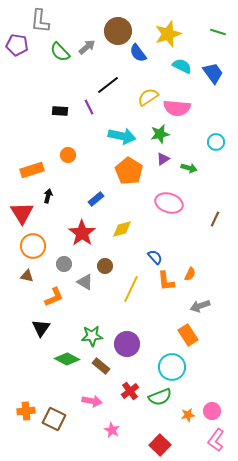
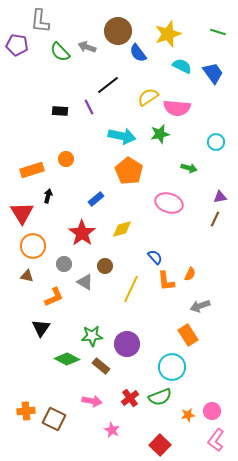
gray arrow at (87, 47): rotated 120 degrees counterclockwise
orange circle at (68, 155): moved 2 px left, 4 px down
purple triangle at (163, 159): moved 57 px right, 38 px down; rotated 24 degrees clockwise
red cross at (130, 391): moved 7 px down
